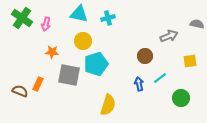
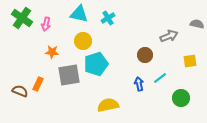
cyan cross: rotated 16 degrees counterclockwise
brown circle: moved 1 px up
gray square: rotated 20 degrees counterclockwise
yellow semicircle: rotated 120 degrees counterclockwise
